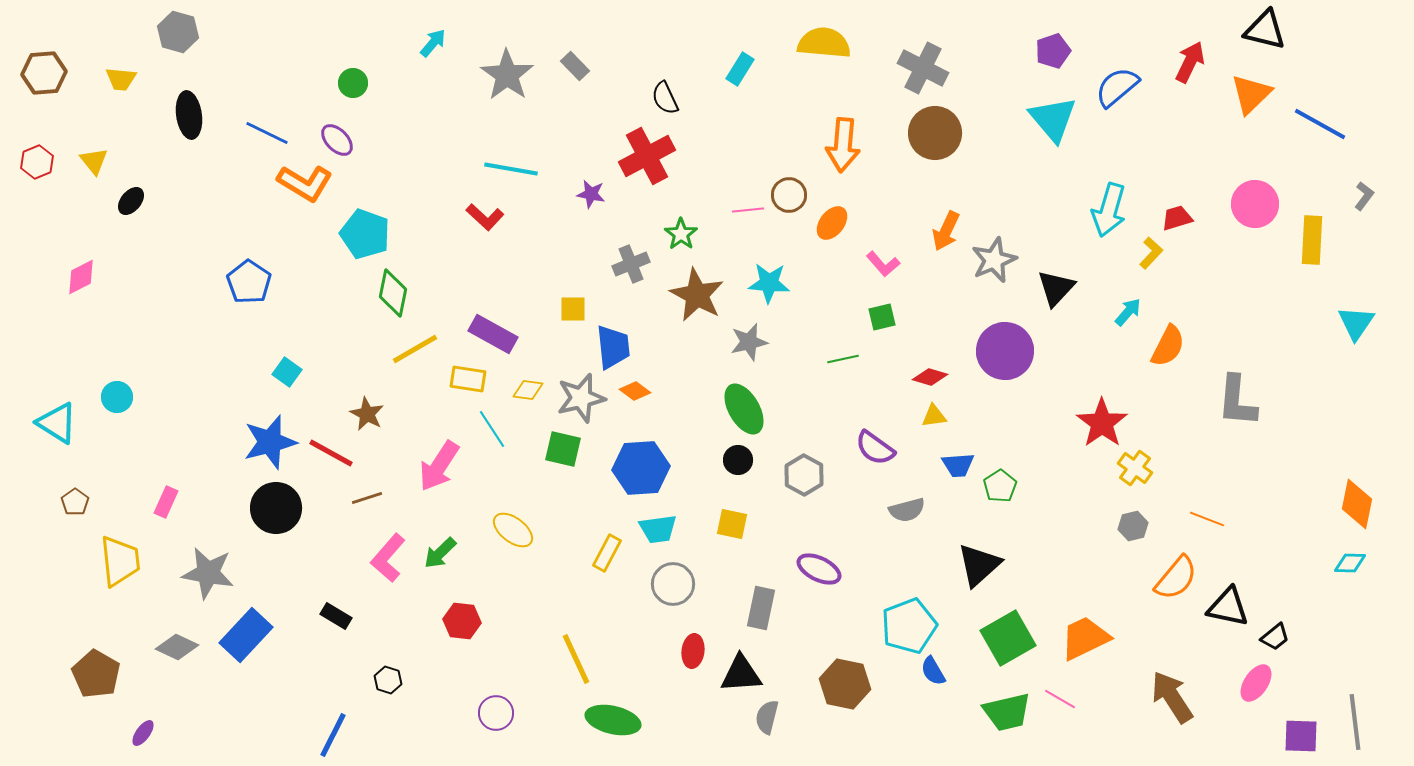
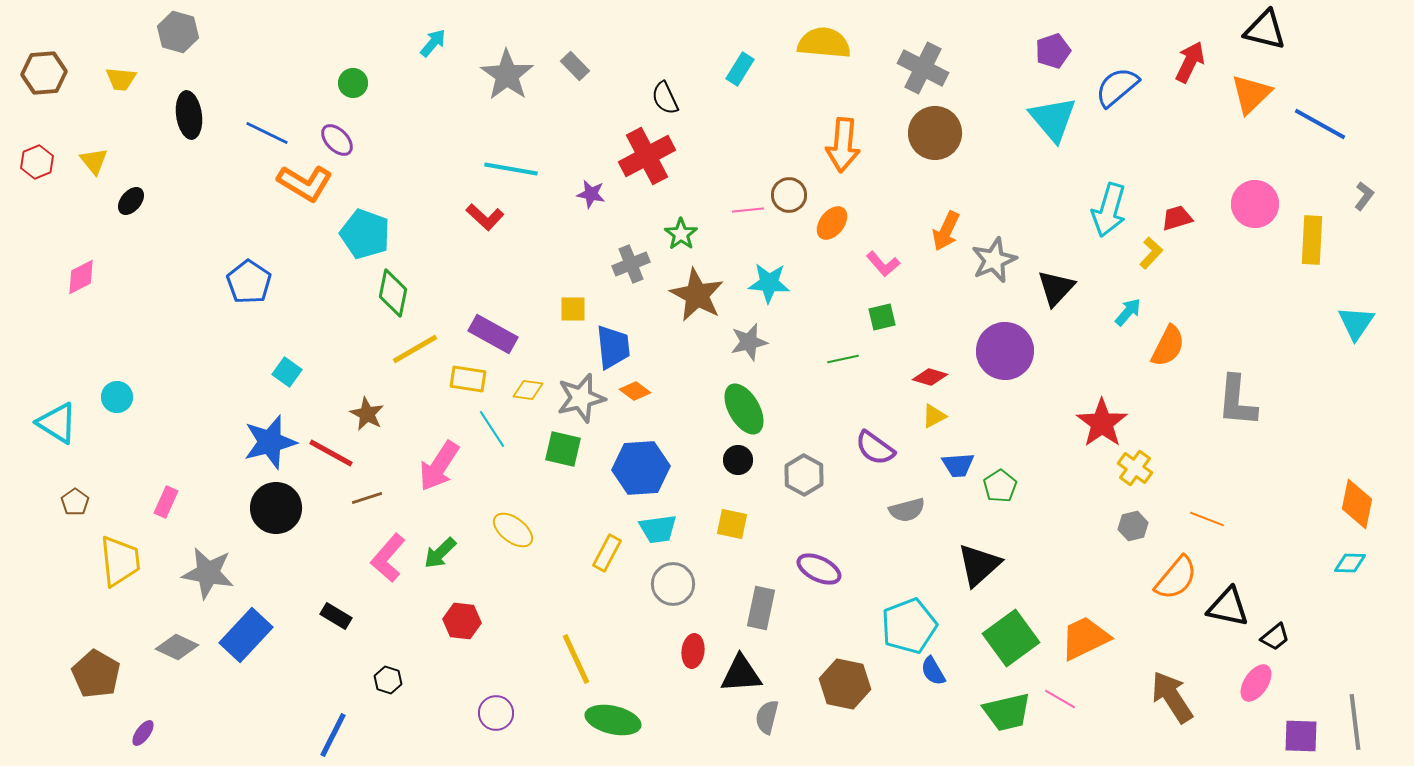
yellow triangle at (934, 416): rotated 20 degrees counterclockwise
green square at (1008, 638): moved 3 px right; rotated 6 degrees counterclockwise
